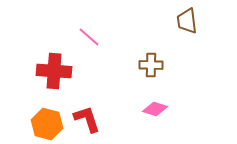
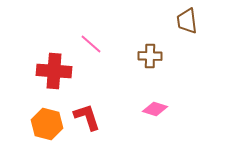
pink line: moved 2 px right, 7 px down
brown cross: moved 1 px left, 9 px up
red L-shape: moved 2 px up
